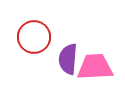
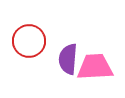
red circle: moved 5 px left, 4 px down
